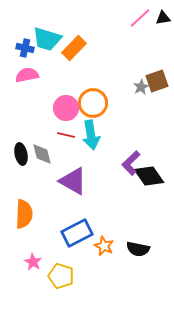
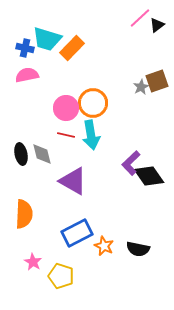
black triangle: moved 6 px left, 7 px down; rotated 28 degrees counterclockwise
orange rectangle: moved 2 px left
